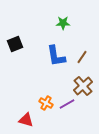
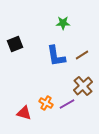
brown line: moved 2 px up; rotated 24 degrees clockwise
red triangle: moved 2 px left, 7 px up
